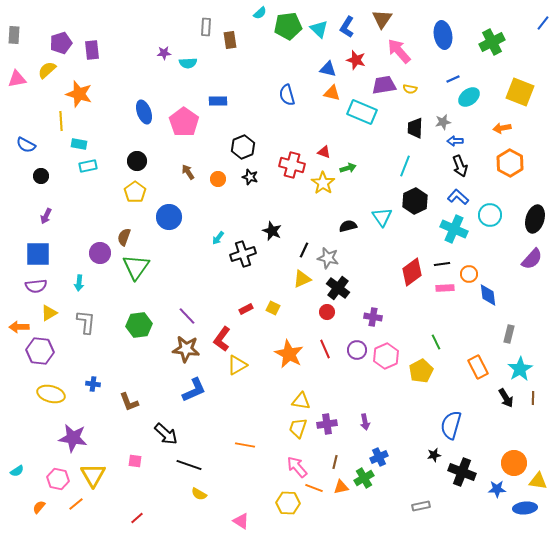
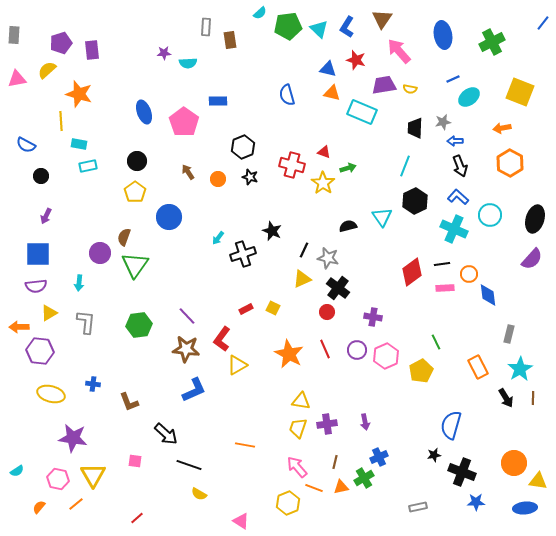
green triangle at (136, 267): moved 1 px left, 2 px up
blue star at (497, 489): moved 21 px left, 13 px down
yellow hexagon at (288, 503): rotated 25 degrees counterclockwise
gray rectangle at (421, 506): moved 3 px left, 1 px down
